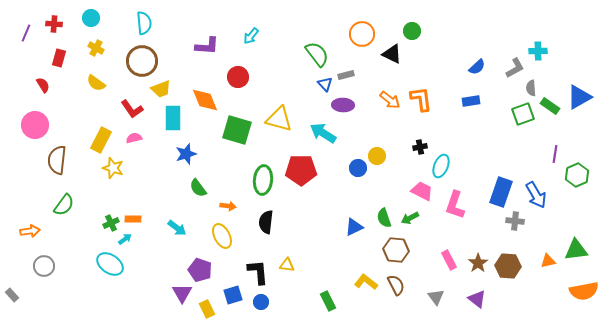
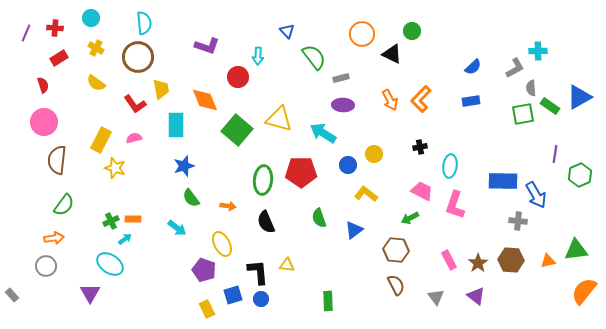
red cross at (54, 24): moved 1 px right, 4 px down
cyan arrow at (251, 36): moved 7 px right, 20 px down; rotated 36 degrees counterclockwise
purple L-shape at (207, 46): rotated 15 degrees clockwise
green semicircle at (317, 54): moved 3 px left, 3 px down
red rectangle at (59, 58): rotated 42 degrees clockwise
brown circle at (142, 61): moved 4 px left, 4 px up
blue semicircle at (477, 67): moved 4 px left
gray rectangle at (346, 75): moved 5 px left, 3 px down
blue triangle at (325, 84): moved 38 px left, 53 px up
red semicircle at (43, 85): rotated 14 degrees clockwise
yellow trapezoid at (161, 89): rotated 80 degrees counterclockwise
orange L-shape at (421, 99): rotated 128 degrees counterclockwise
orange arrow at (390, 100): rotated 25 degrees clockwise
red L-shape at (132, 109): moved 3 px right, 5 px up
green square at (523, 114): rotated 10 degrees clockwise
cyan rectangle at (173, 118): moved 3 px right, 7 px down
pink circle at (35, 125): moved 9 px right, 3 px up
green square at (237, 130): rotated 24 degrees clockwise
blue star at (186, 154): moved 2 px left, 12 px down
yellow circle at (377, 156): moved 3 px left, 2 px up
cyan ellipse at (441, 166): moved 9 px right; rotated 15 degrees counterclockwise
yellow star at (113, 168): moved 2 px right
blue circle at (358, 168): moved 10 px left, 3 px up
red pentagon at (301, 170): moved 2 px down
green hexagon at (577, 175): moved 3 px right
green semicircle at (198, 188): moved 7 px left, 10 px down
blue rectangle at (501, 192): moved 2 px right, 11 px up; rotated 72 degrees clockwise
green semicircle at (384, 218): moved 65 px left
gray cross at (515, 221): moved 3 px right
black semicircle at (266, 222): rotated 30 degrees counterclockwise
green cross at (111, 223): moved 2 px up
blue triangle at (354, 227): moved 3 px down; rotated 12 degrees counterclockwise
orange arrow at (30, 231): moved 24 px right, 7 px down
yellow ellipse at (222, 236): moved 8 px down
gray circle at (44, 266): moved 2 px right
brown hexagon at (508, 266): moved 3 px right, 6 px up
purple pentagon at (200, 270): moved 4 px right
yellow L-shape at (366, 282): moved 88 px up
orange semicircle at (584, 291): rotated 140 degrees clockwise
purple triangle at (182, 293): moved 92 px left
purple triangle at (477, 299): moved 1 px left, 3 px up
green rectangle at (328, 301): rotated 24 degrees clockwise
blue circle at (261, 302): moved 3 px up
